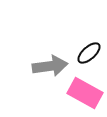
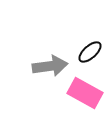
black ellipse: moved 1 px right, 1 px up
